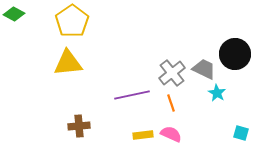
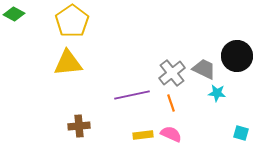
black circle: moved 2 px right, 2 px down
cyan star: rotated 24 degrees counterclockwise
